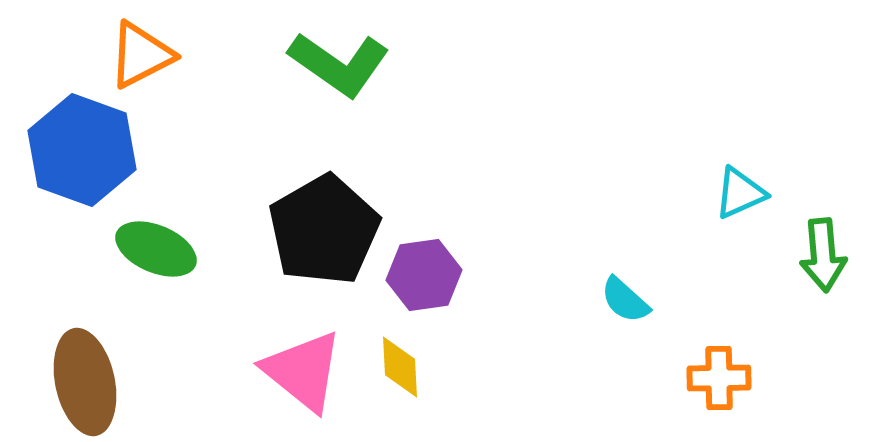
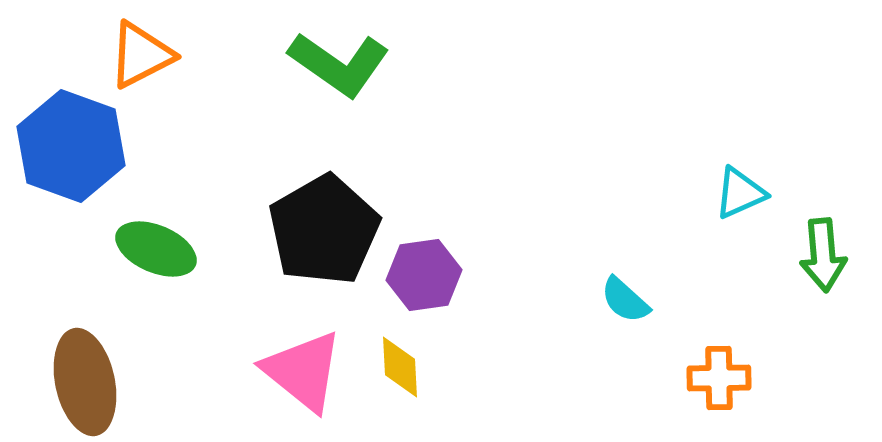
blue hexagon: moved 11 px left, 4 px up
